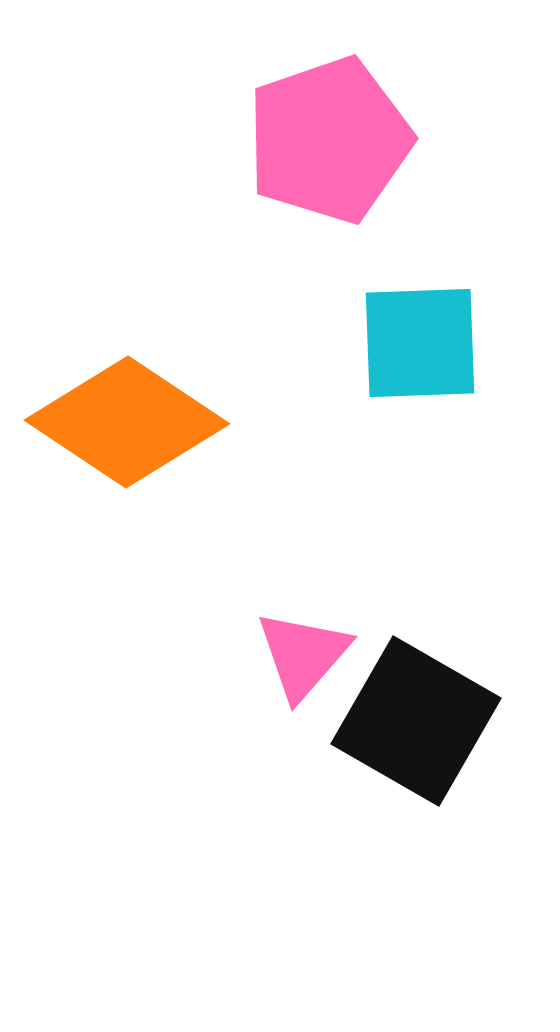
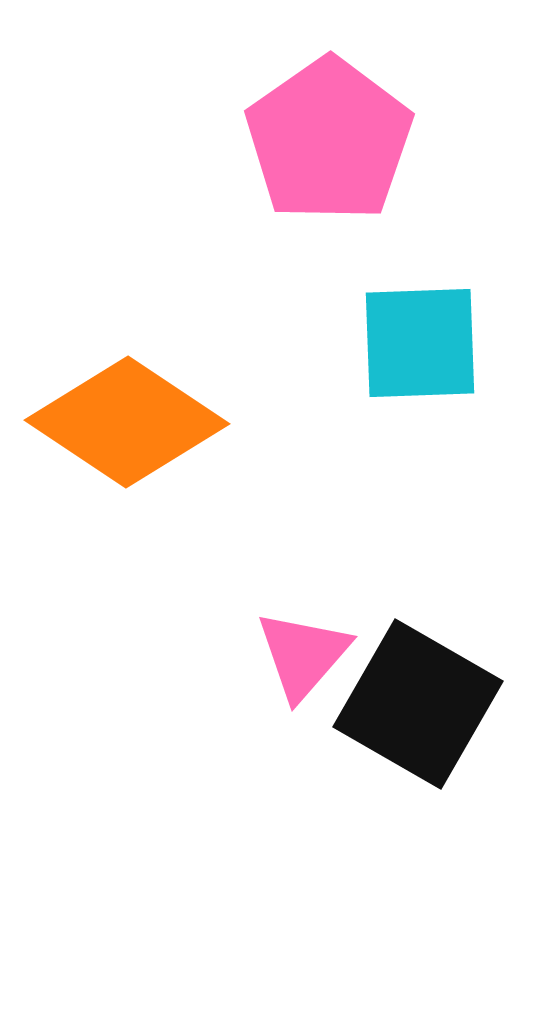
pink pentagon: rotated 16 degrees counterclockwise
black square: moved 2 px right, 17 px up
